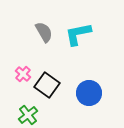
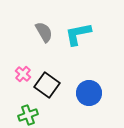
green cross: rotated 18 degrees clockwise
